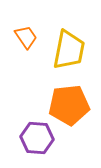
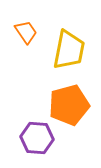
orange trapezoid: moved 5 px up
orange pentagon: rotated 9 degrees counterclockwise
